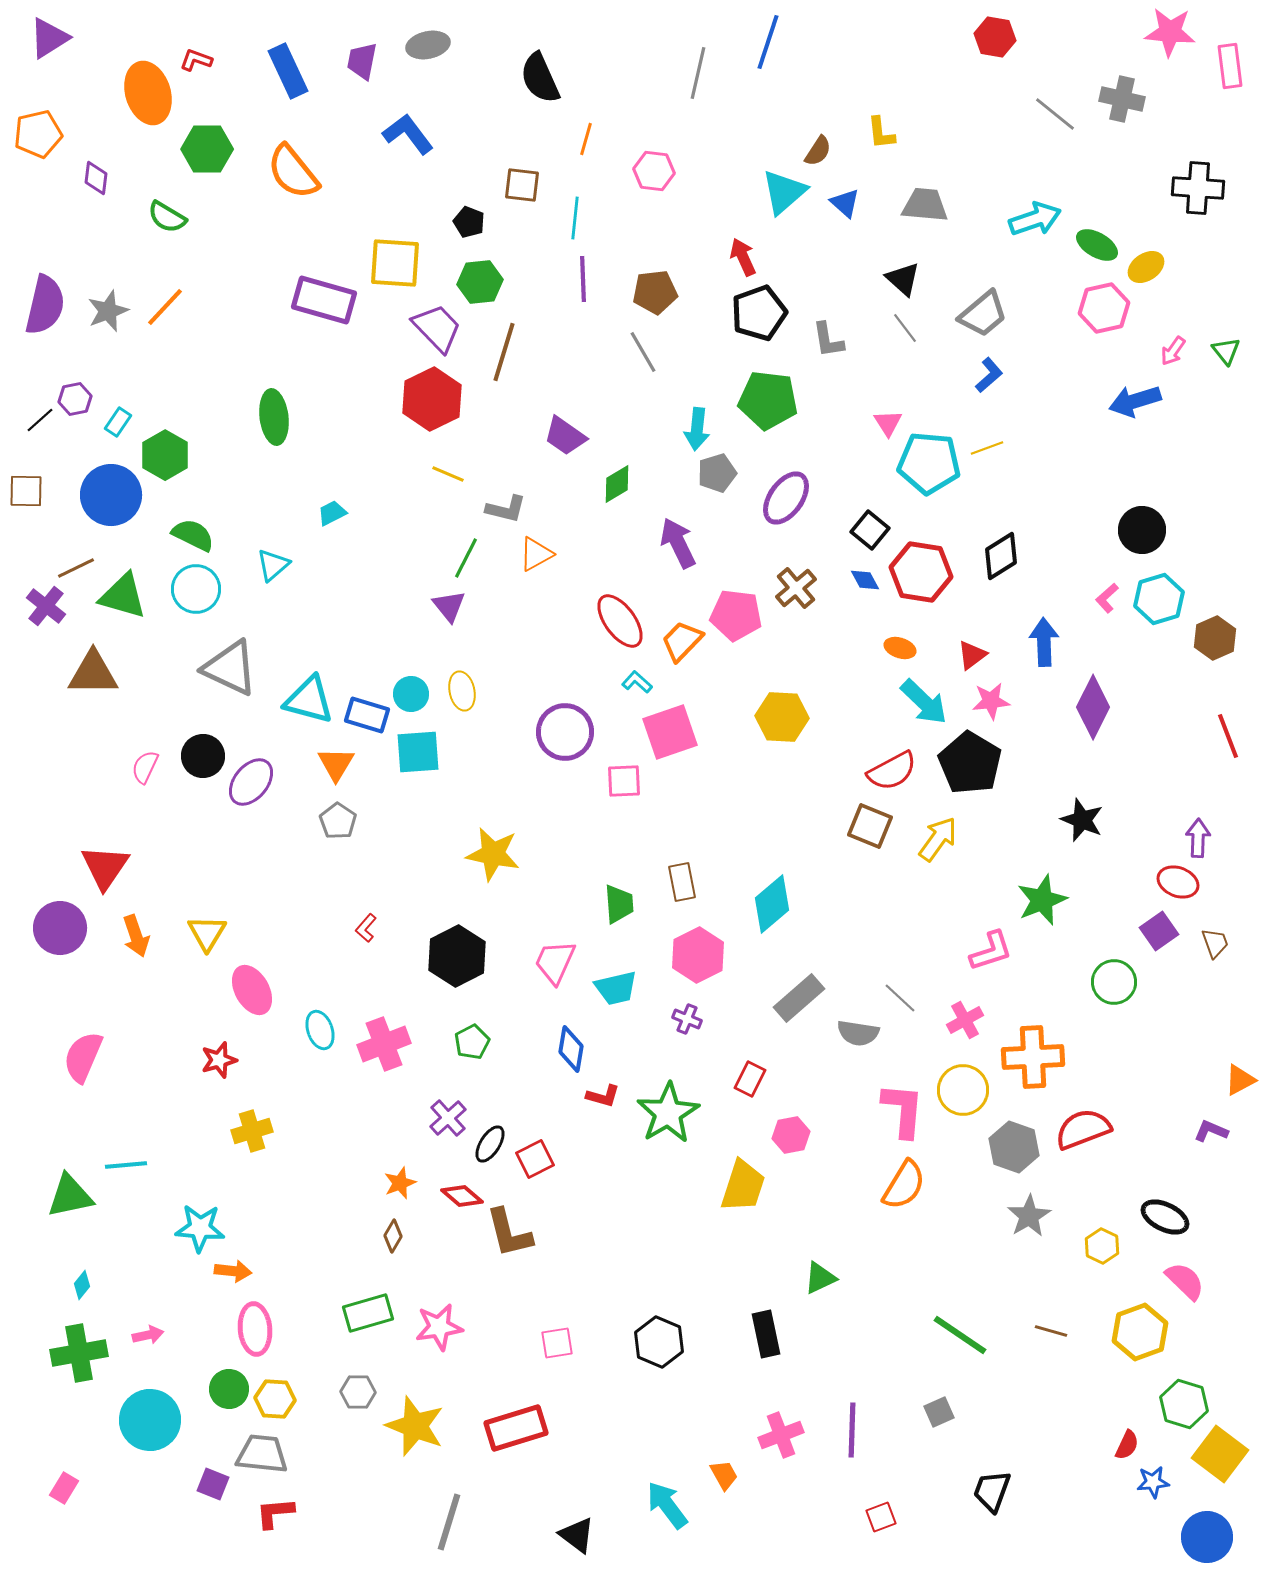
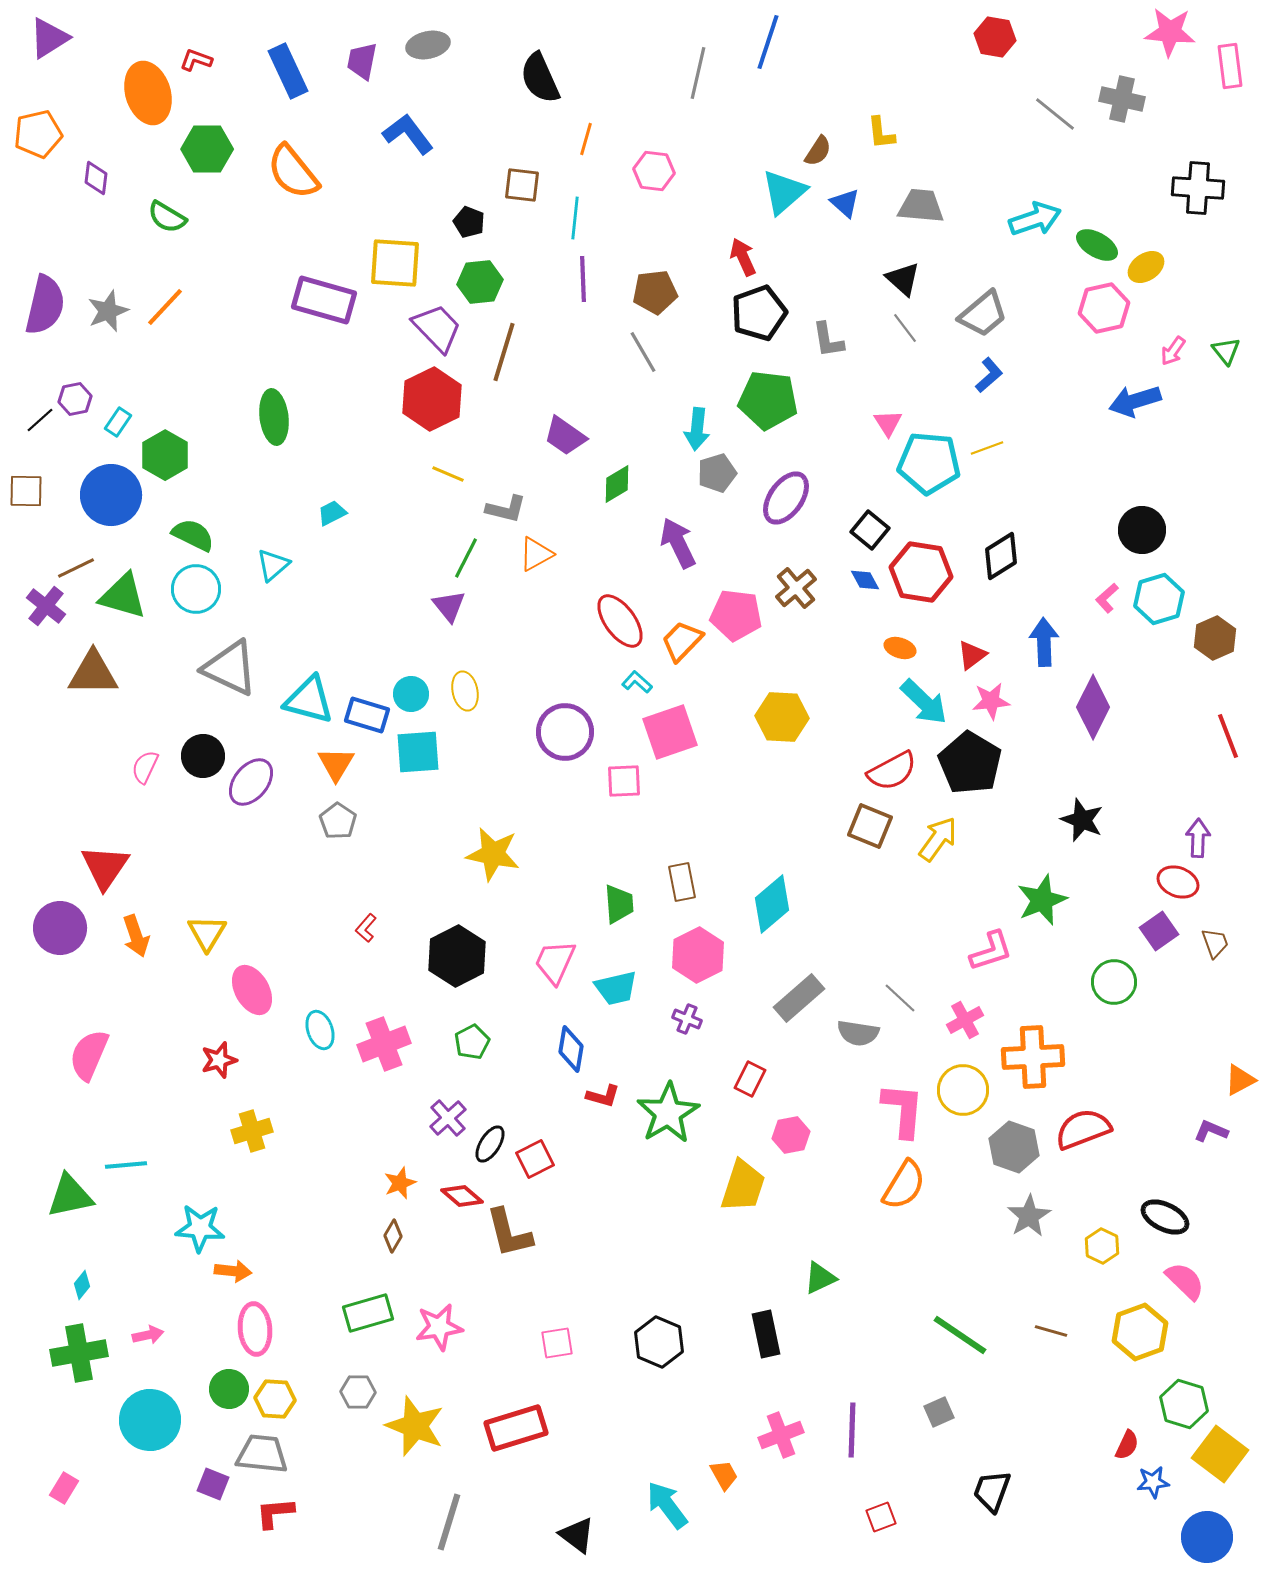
gray trapezoid at (925, 205): moved 4 px left, 1 px down
yellow ellipse at (462, 691): moved 3 px right
pink semicircle at (83, 1057): moved 6 px right, 2 px up
